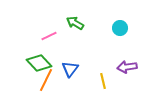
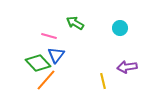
pink line: rotated 42 degrees clockwise
green diamond: moved 1 px left
blue triangle: moved 14 px left, 14 px up
orange line: rotated 15 degrees clockwise
